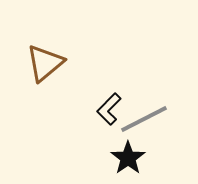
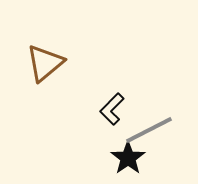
black L-shape: moved 3 px right
gray line: moved 5 px right, 11 px down
